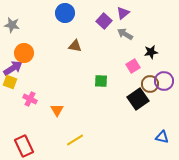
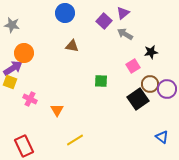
brown triangle: moved 3 px left
purple circle: moved 3 px right, 8 px down
blue triangle: rotated 24 degrees clockwise
